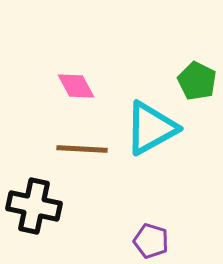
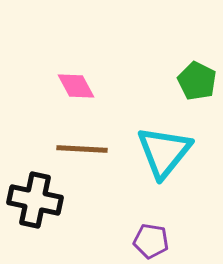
cyan triangle: moved 13 px right, 24 px down; rotated 22 degrees counterclockwise
black cross: moved 1 px right, 6 px up
purple pentagon: rotated 8 degrees counterclockwise
